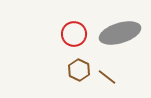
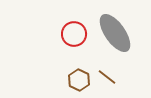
gray ellipse: moved 5 px left; rotated 72 degrees clockwise
brown hexagon: moved 10 px down
